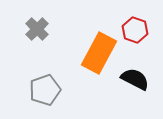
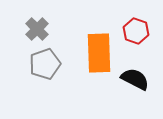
red hexagon: moved 1 px right, 1 px down
orange rectangle: rotated 30 degrees counterclockwise
gray pentagon: moved 26 px up
